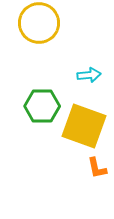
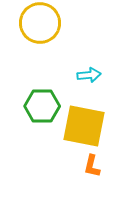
yellow circle: moved 1 px right
yellow square: rotated 9 degrees counterclockwise
orange L-shape: moved 5 px left, 2 px up; rotated 25 degrees clockwise
